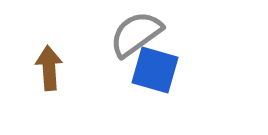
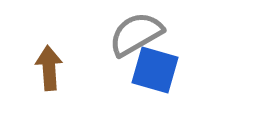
gray semicircle: rotated 6 degrees clockwise
